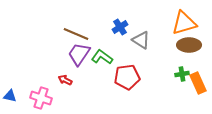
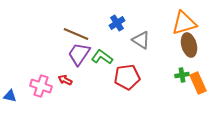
blue cross: moved 3 px left, 4 px up
brown ellipse: rotated 75 degrees clockwise
green cross: moved 1 px down
pink cross: moved 12 px up
